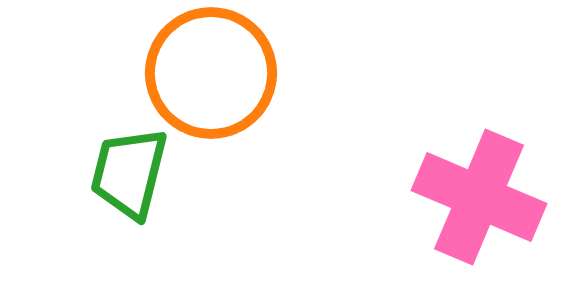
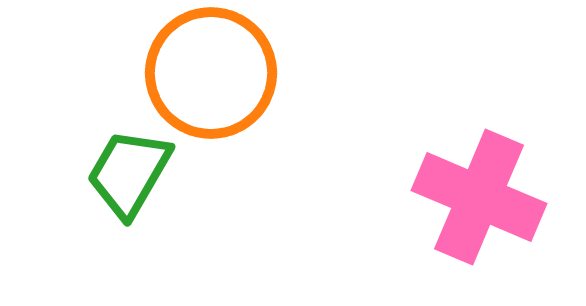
green trapezoid: rotated 16 degrees clockwise
